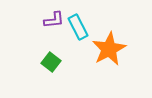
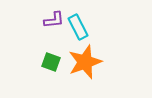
orange star: moved 24 px left, 13 px down; rotated 8 degrees clockwise
green square: rotated 18 degrees counterclockwise
